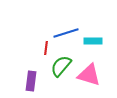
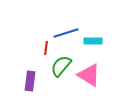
pink triangle: rotated 15 degrees clockwise
purple rectangle: moved 1 px left
